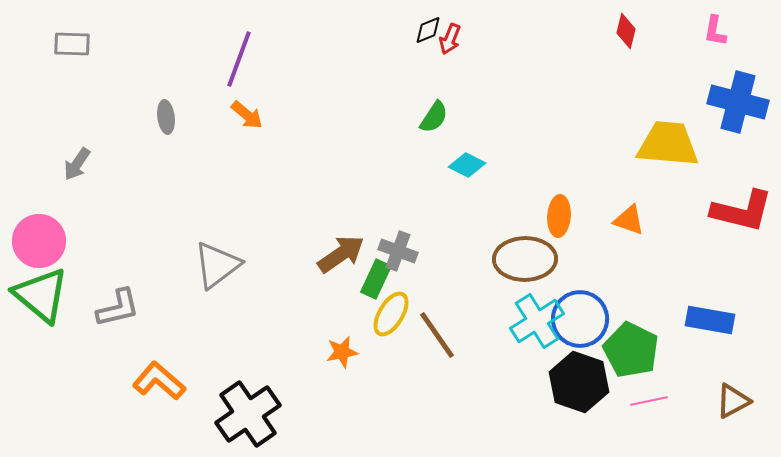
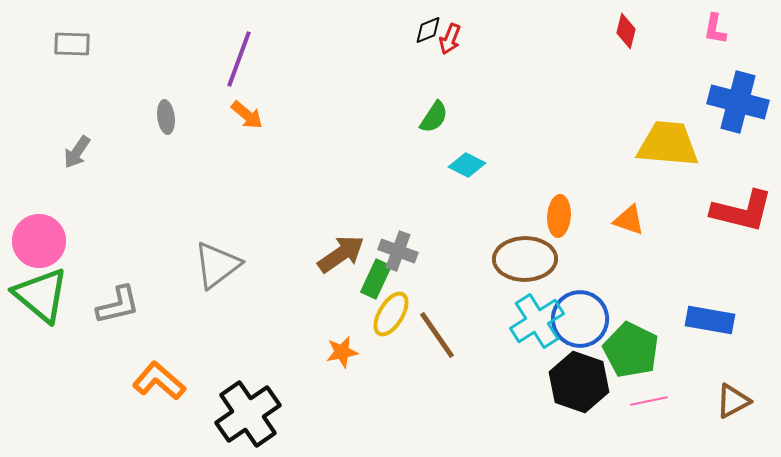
pink L-shape: moved 2 px up
gray arrow: moved 12 px up
gray L-shape: moved 3 px up
